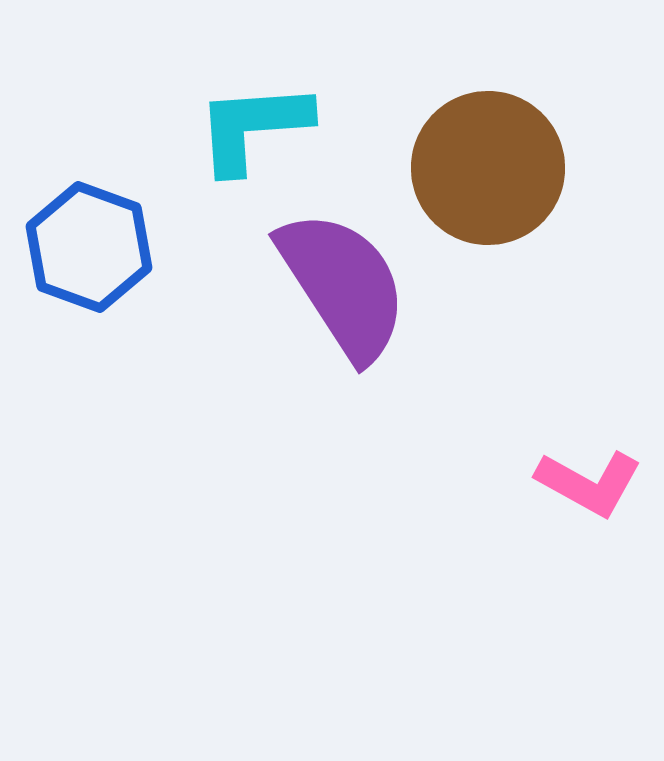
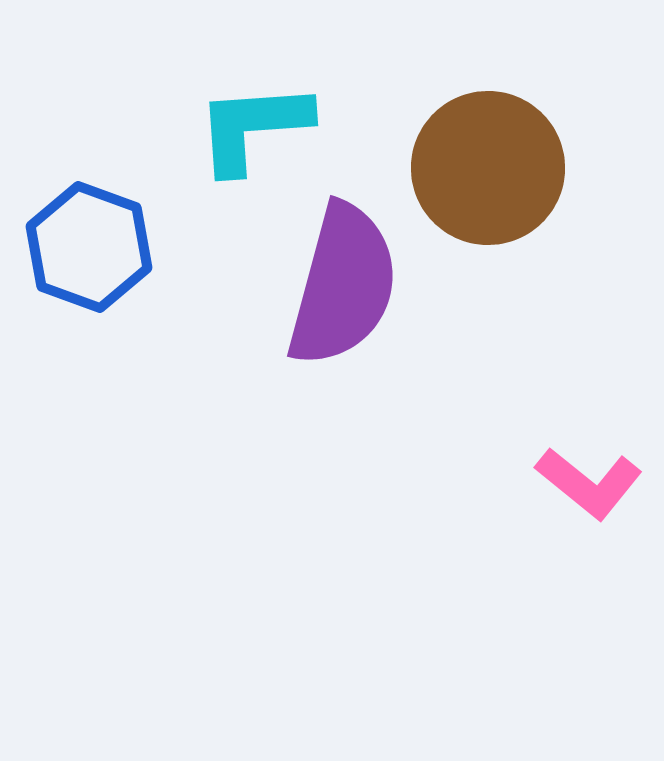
purple semicircle: rotated 48 degrees clockwise
pink L-shape: rotated 10 degrees clockwise
